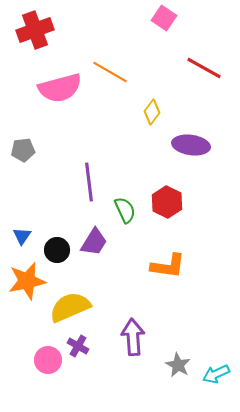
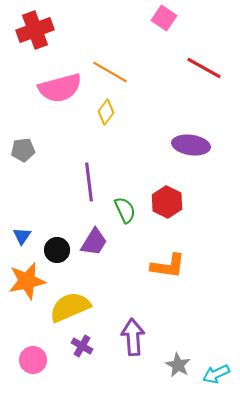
yellow diamond: moved 46 px left
purple cross: moved 4 px right
pink circle: moved 15 px left
